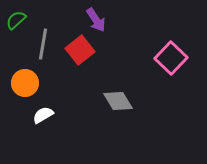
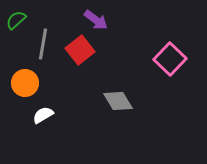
purple arrow: rotated 20 degrees counterclockwise
pink square: moved 1 px left, 1 px down
